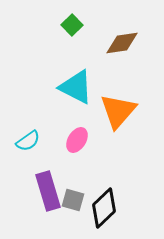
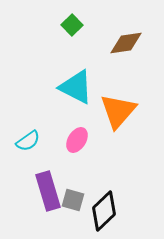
brown diamond: moved 4 px right
black diamond: moved 3 px down
